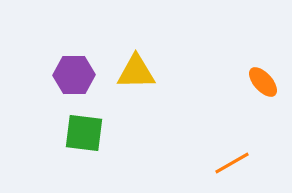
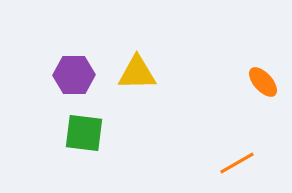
yellow triangle: moved 1 px right, 1 px down
orange line: moved 5 px right
